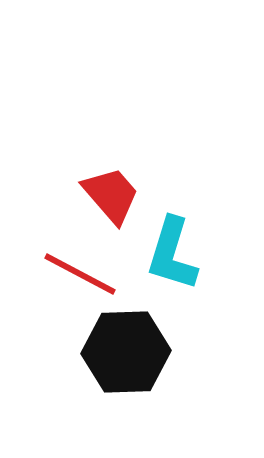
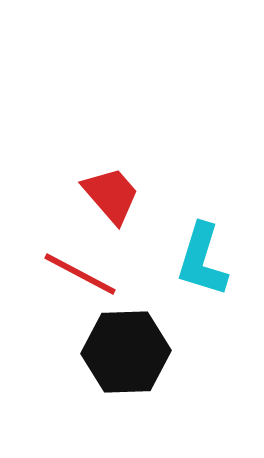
cyan L-shape: moved 30 px right, 6 px down
